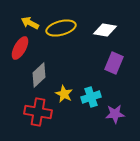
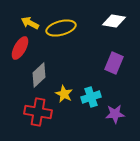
white diamond: moved 9 px right, 9 px up
